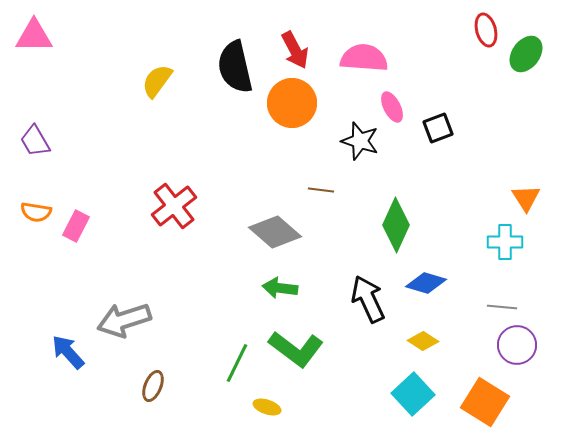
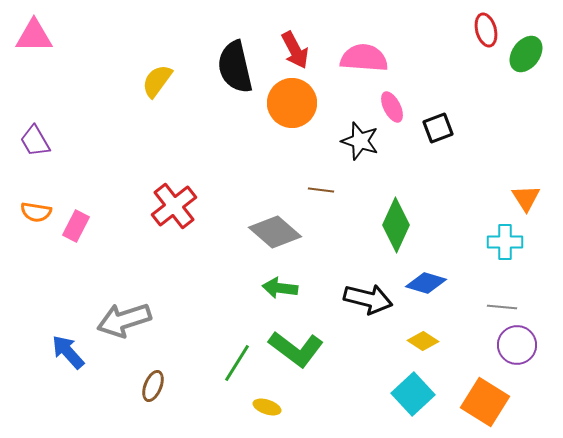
black arrow: rotated 129 degrees clockwise
green line: rotated 6 degrees clockwise
